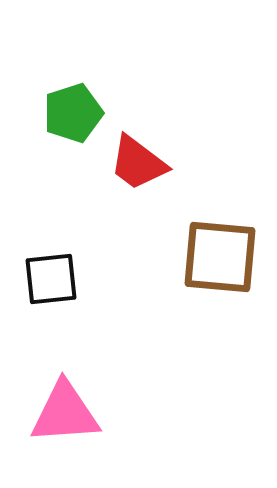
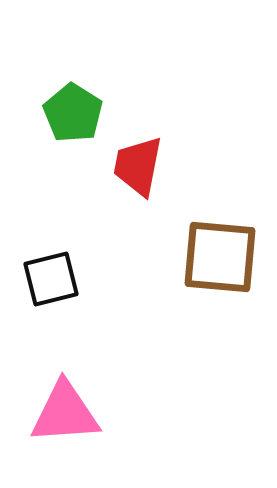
green pentagon: rotated 22 degrees counterclockwise
red trapezoid: moved 3 px down; rotated 64 degrees clockwise
black square: rotated 8 degrees counterclockwise
